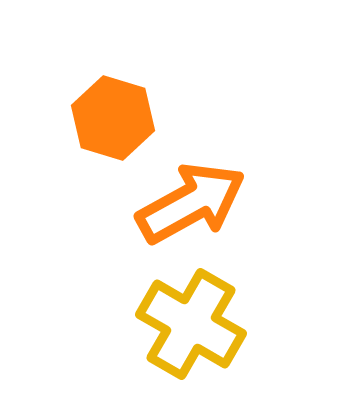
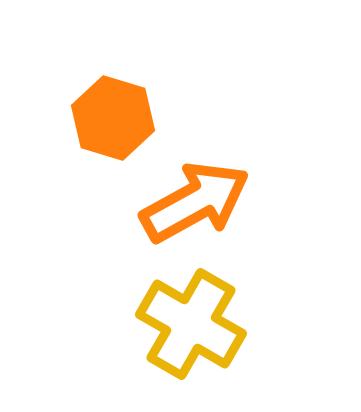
orange arrow: moved 4 px right, 1 px up
